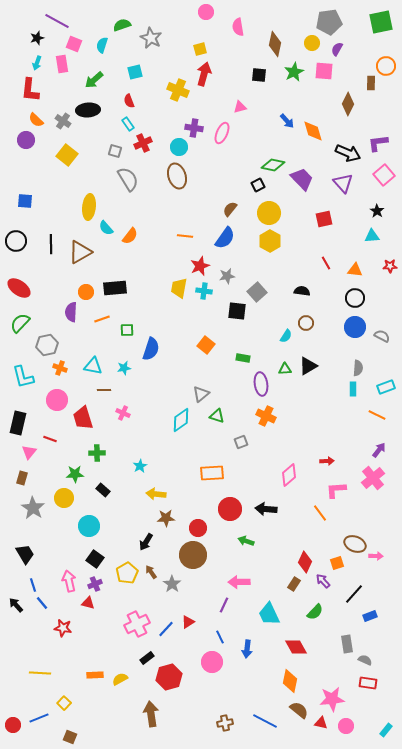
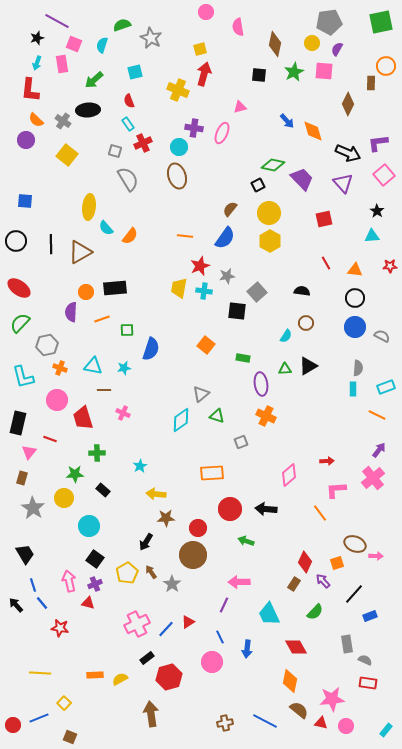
red star at (63, 628): moved 3 px left
